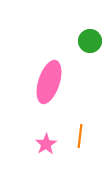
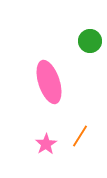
pink ellipse: rotated 36 degrees counterclockwise
orange line: rotated 25 degrees clockwise
